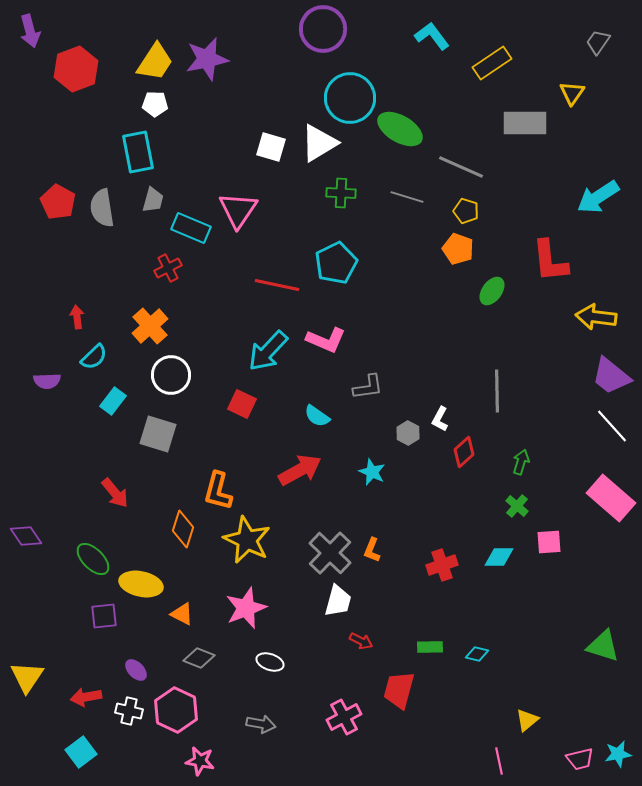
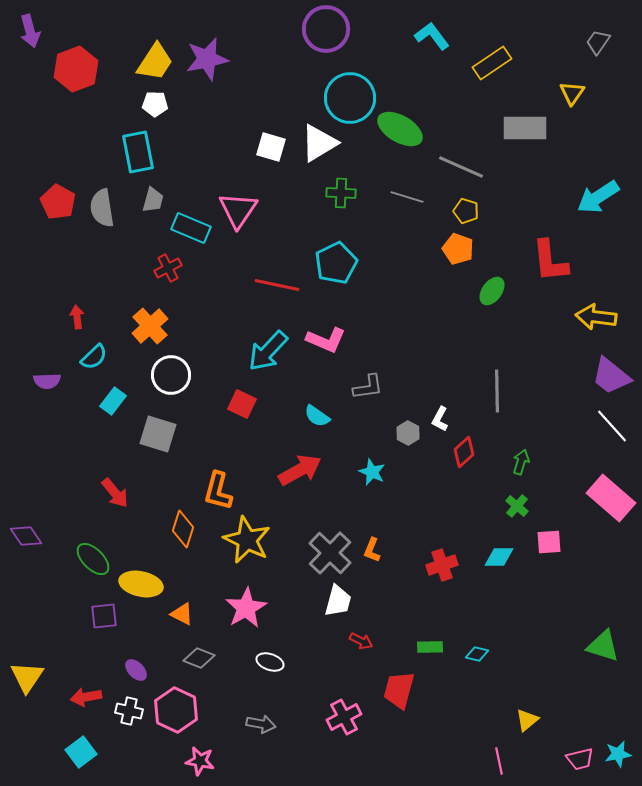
purple circle at (323, 29): moved 3 px right
gray rectangle at (525, 123): moved 5 px down
pink star at (246, 608): rotated 9 degrees counterclockwise
